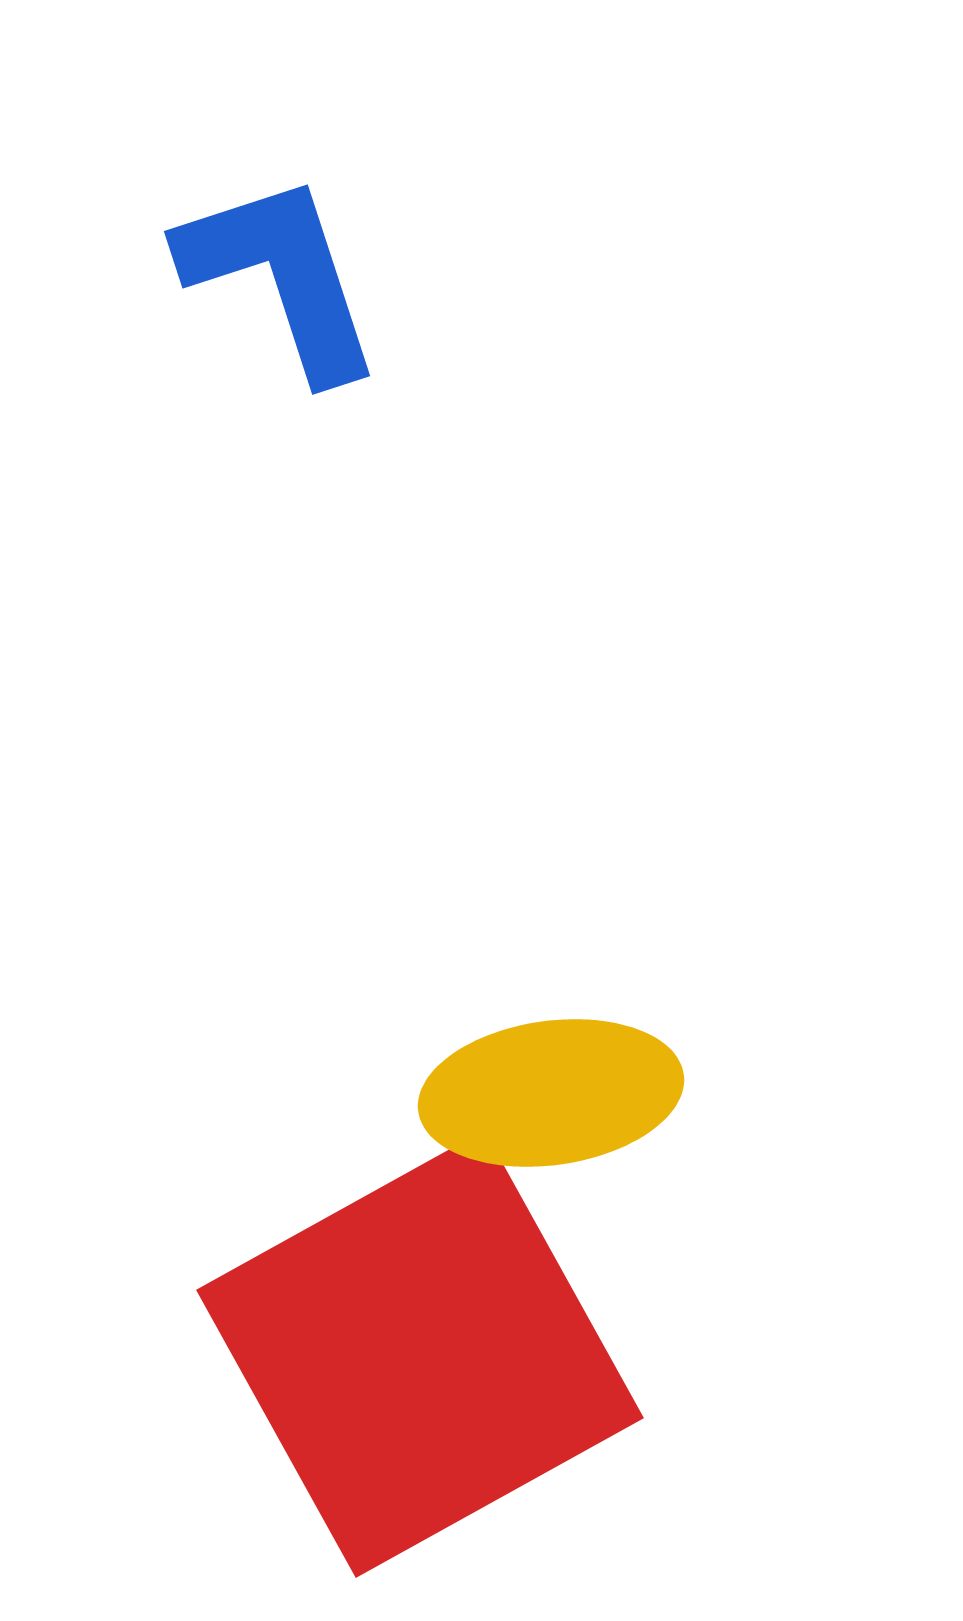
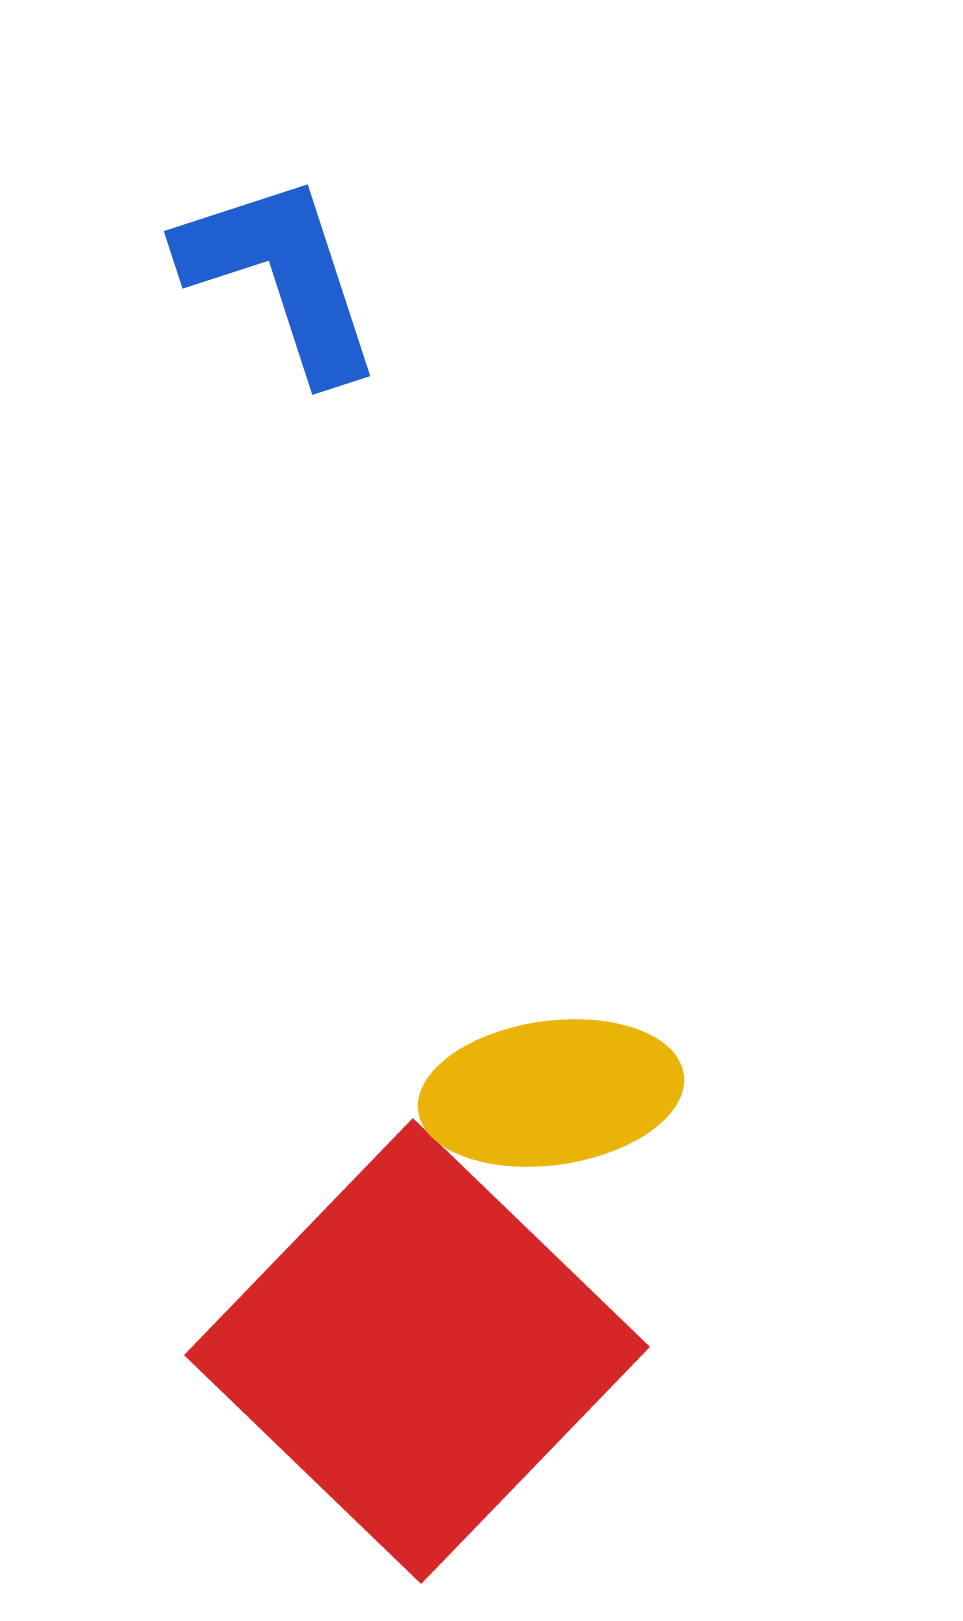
red square: moved 3 px left, 3 px up; rotated 17 degrees counterclockwise
